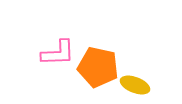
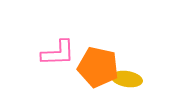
yellow ellipse: moved 8 px left, 6 px up; rotated 12 degrees counterclockwise
